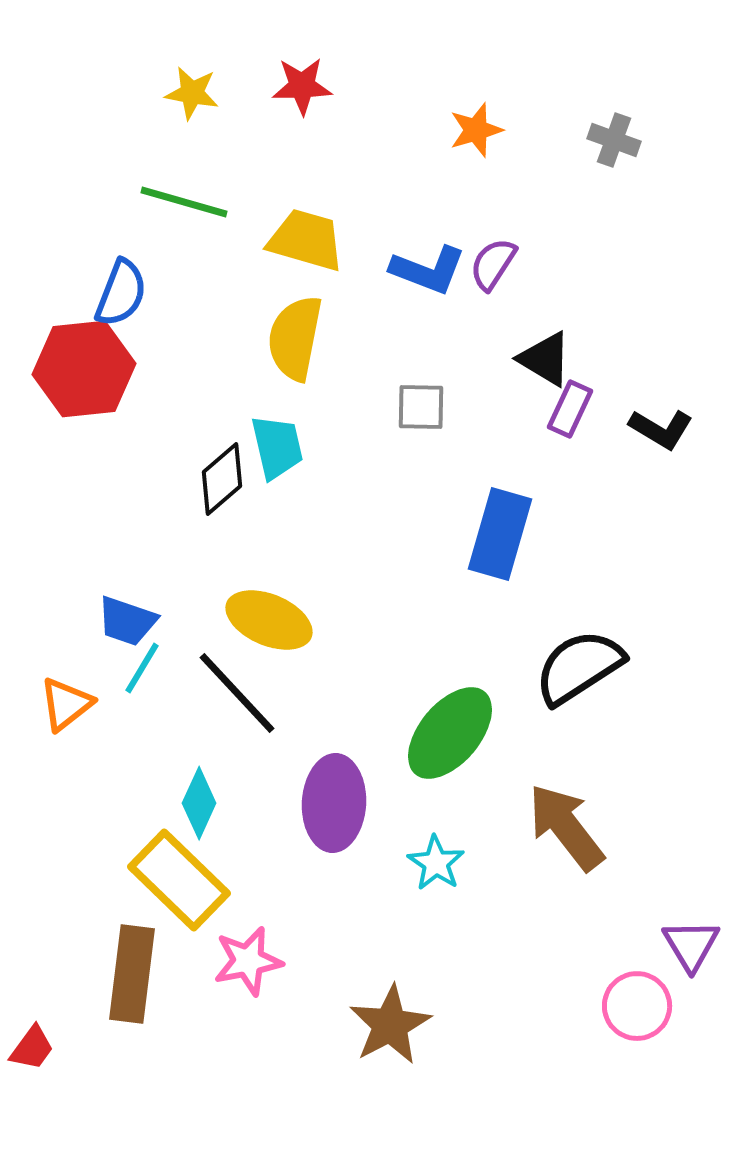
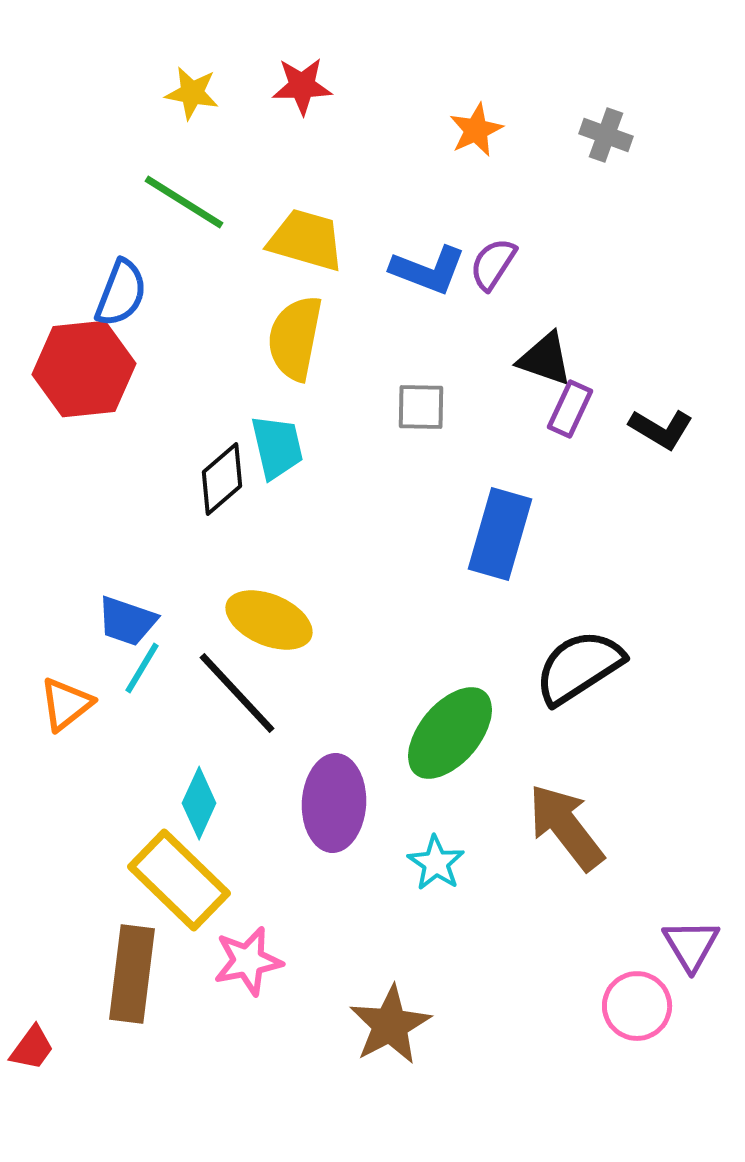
orange star: rotated 8 degrees counterclockwise
gray cross: moved 8 px left, 5 px up
green line: rotated 16 degrees clockwise
black triangle: rotated 12 degrees counterclockwise
